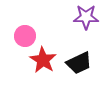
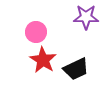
pink circle: moved 11 px right, 4 px up
black trapezoid: moved 3 px left, 6 px down
